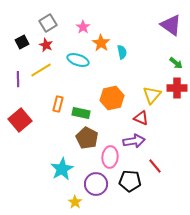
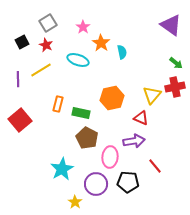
red cross: moved 2 px left, 1 px up; rotated 12 degrees counterclockwise
black pentagon: moved 2 px left, 1 px down
